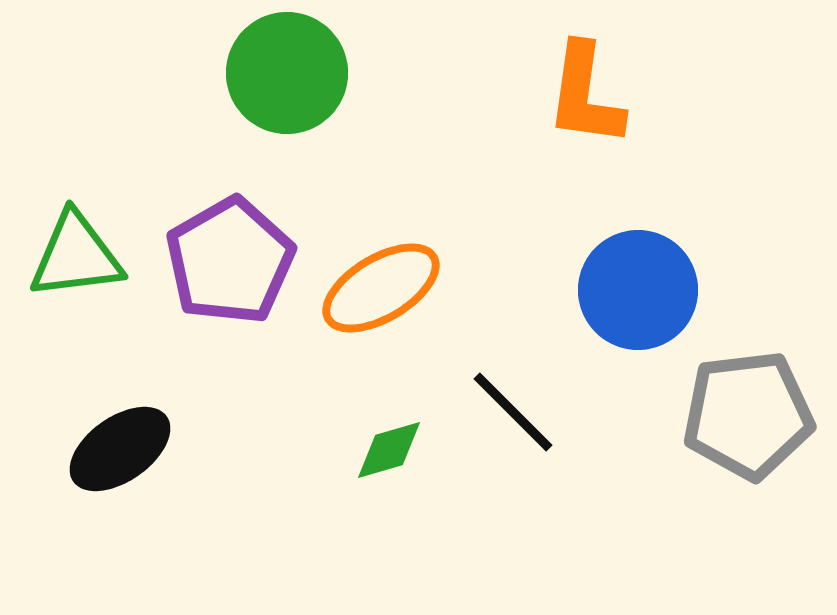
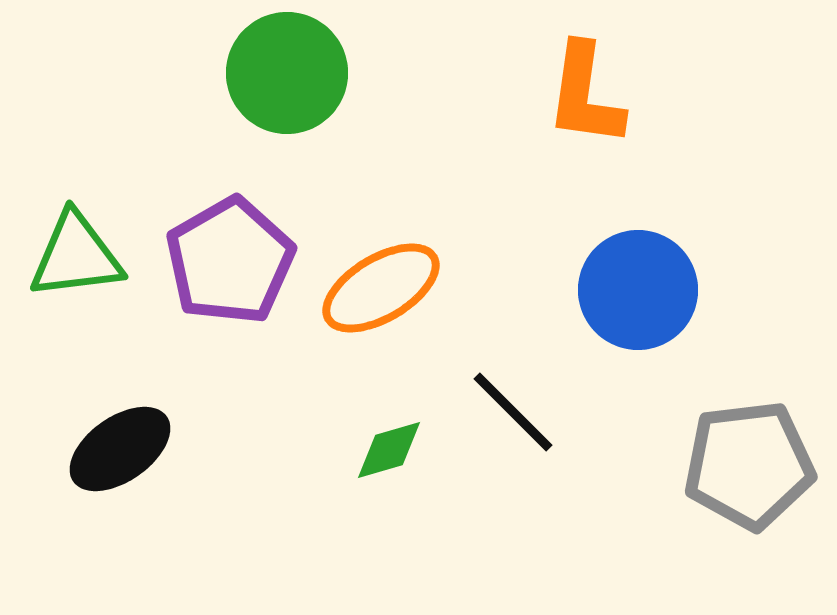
gray pentagon: moved 1 px right, 50 px down
